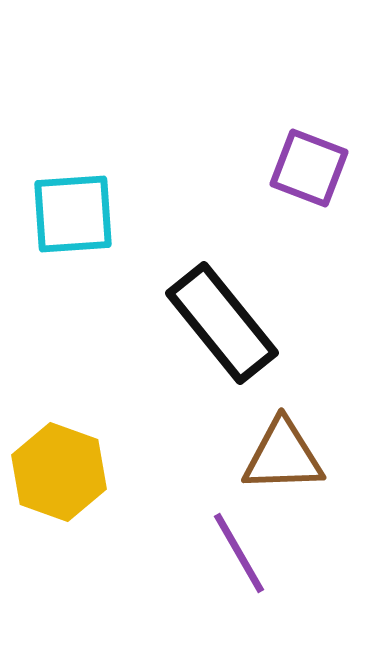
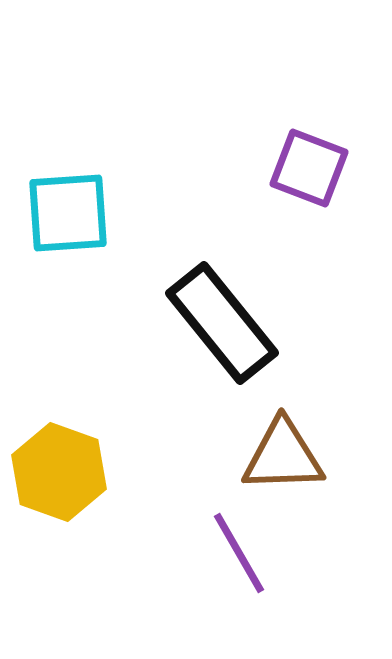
cyan square: moved 5 px left, 1 px up
